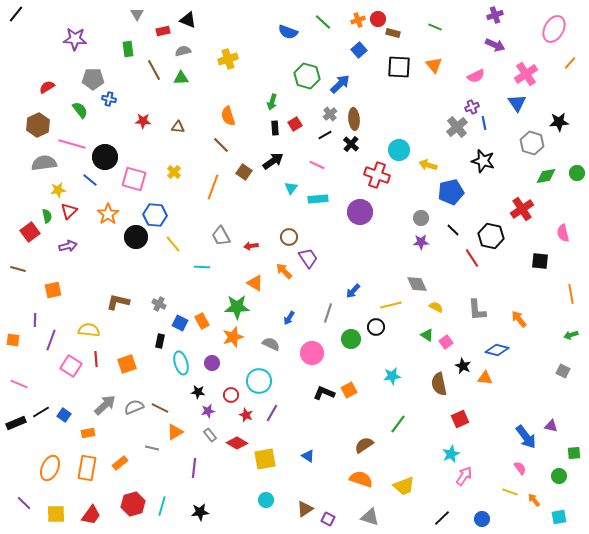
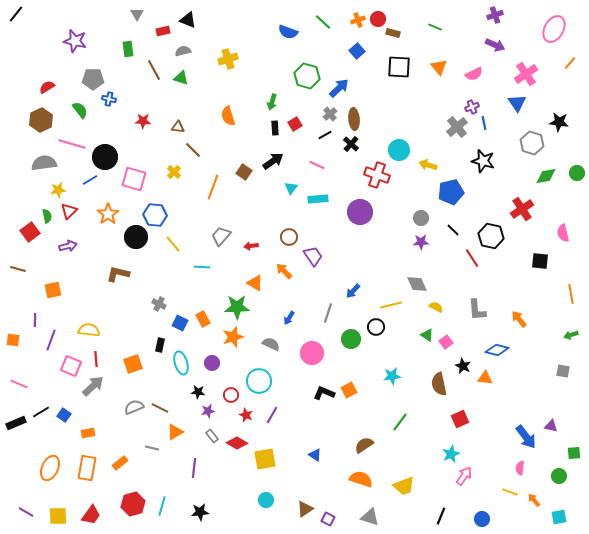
purple star at (75, 39): moved 2 px down; rotated 10 degrees clockwise
blue square at (359, 50): moved 2 px left, 1 px down
orange triangle at (434, 65): moved 5 px right, 2 px down
pink semicircle at (476, 76): moved 2 px left, 2 px up
green triangle at (181, 78): rotated 21 degrees clockwise
blue arrow at (340, 84): moved 1 px left, 4 px down
black star at (559, 122): rotated 12 degrees clockwise
brown hexagon at (38, 125): moved 3 px right, 5 px up
brown line at (221, 145): moved 28 px left, 5 px down
blue line at (90, 180): rotated 70 degrees counterclockwise
gray trapezoid at (221, 236): rotated 70 degrees clockwise
purple trapezoid at (308, 258): moved 5 px right, 2 px up
brown L-shape at (118, 302): moved 28 px up
orange rectangle at (202, 321): moved 1 px right, 2 px up
black rectangle at (160, 341): moved 4 px down
orange square at (127, 364): moved 6 px right
pink square at (71, 366): rotated 10 degrees counterclockwise
gray square at (563, 371): rotated 16 degrees counterclockwise
gray arrow at (105, 405): moved 12 px left, 19 px up
purple line at (272, 413): moved 2 px down
green line at (398, 424): moved 2 px right, 2 px up
gray rectangle at (210, 435): moved 2 px right, 1 px down
blue triangle at (308, 456): moved 7 px right, 1 px up
pink semicircle at (520, 468): rotated 136 degrees counterclockwise
purple line at (24, 503): moved 2 px right, 9 px down; rotated 14 degrees counterclockwise
yellow square at (56, 514): moved 2 px right, 2 px down
black line at (442, 518): moved 1 px left, 2 px up; rotated 24 degrees counterclockwise
